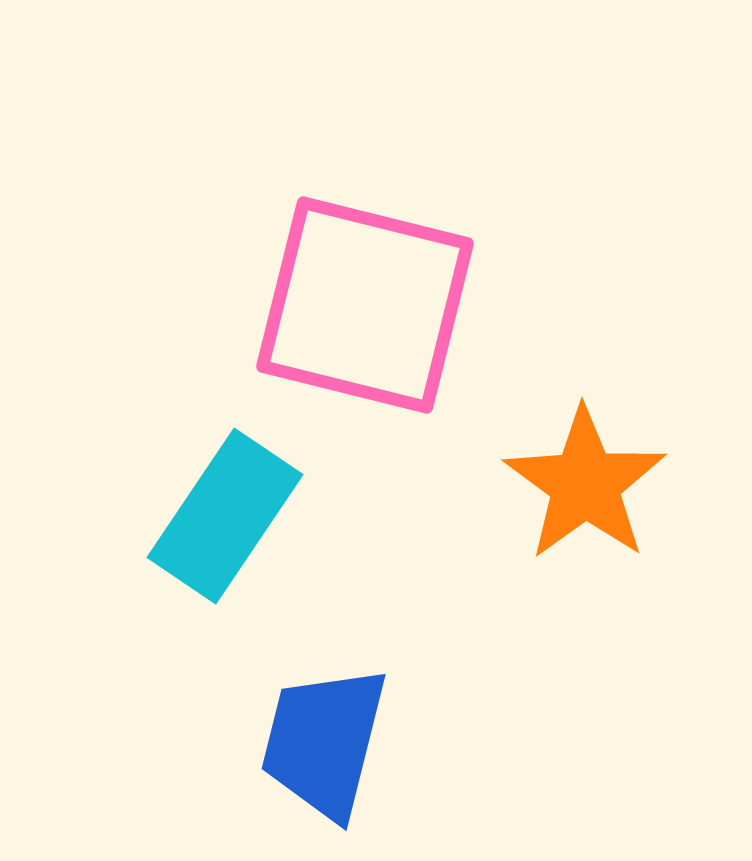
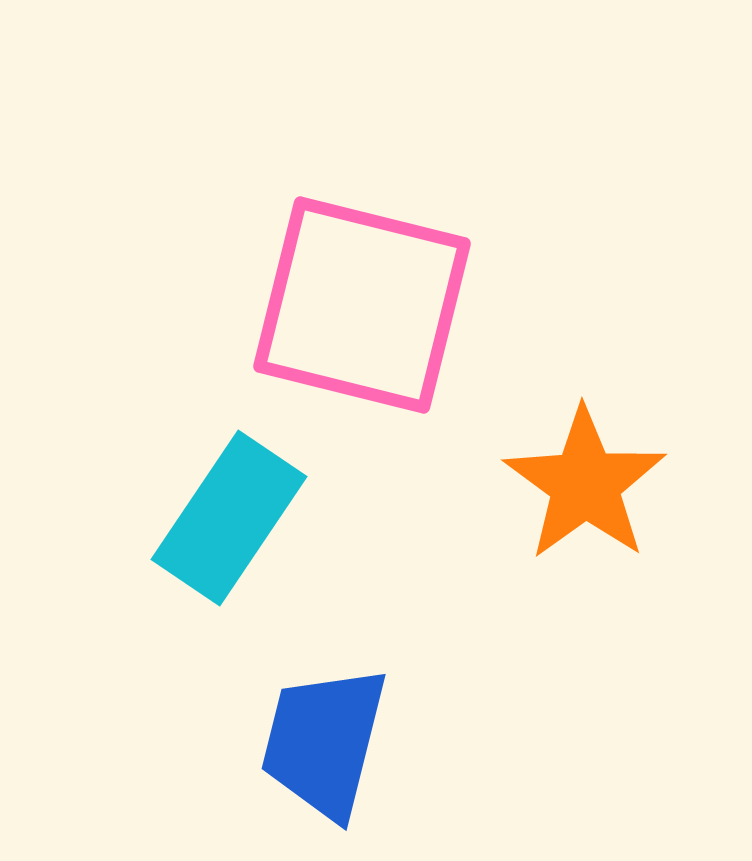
pink square: moved 3 px left
cyan rectangle: moved 4 px right, 2 px down
